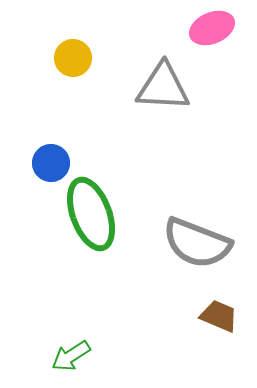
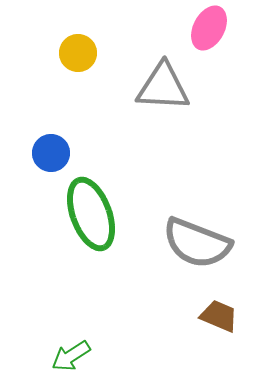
pink ellipse: moved 3 px left; rotated 39 degrees counterclockwise
yellow circle: moved 5 px right, 5 px up
blue circle: moved 10 px up
